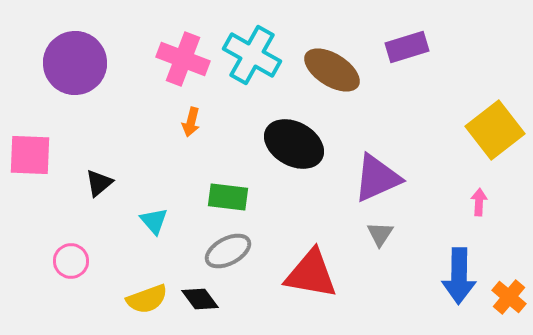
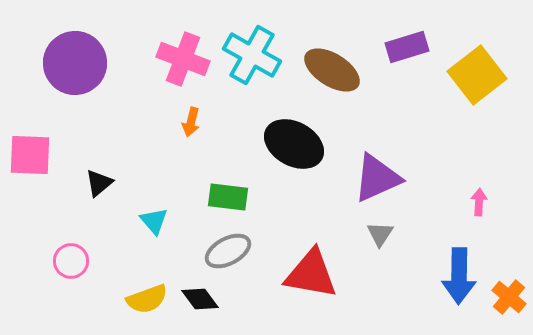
yellow square: moved 18 px left, 55 px up
